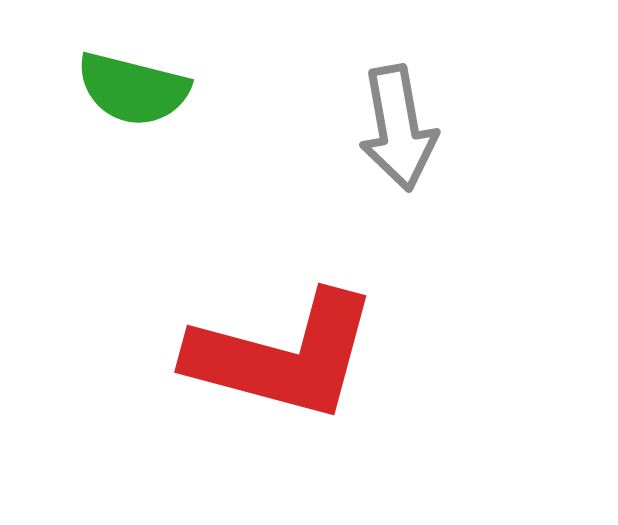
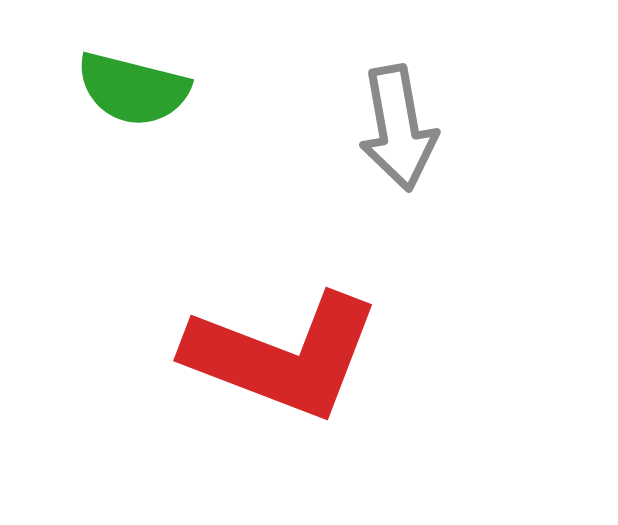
red L-shape: rotated 6 degrees clockwise
